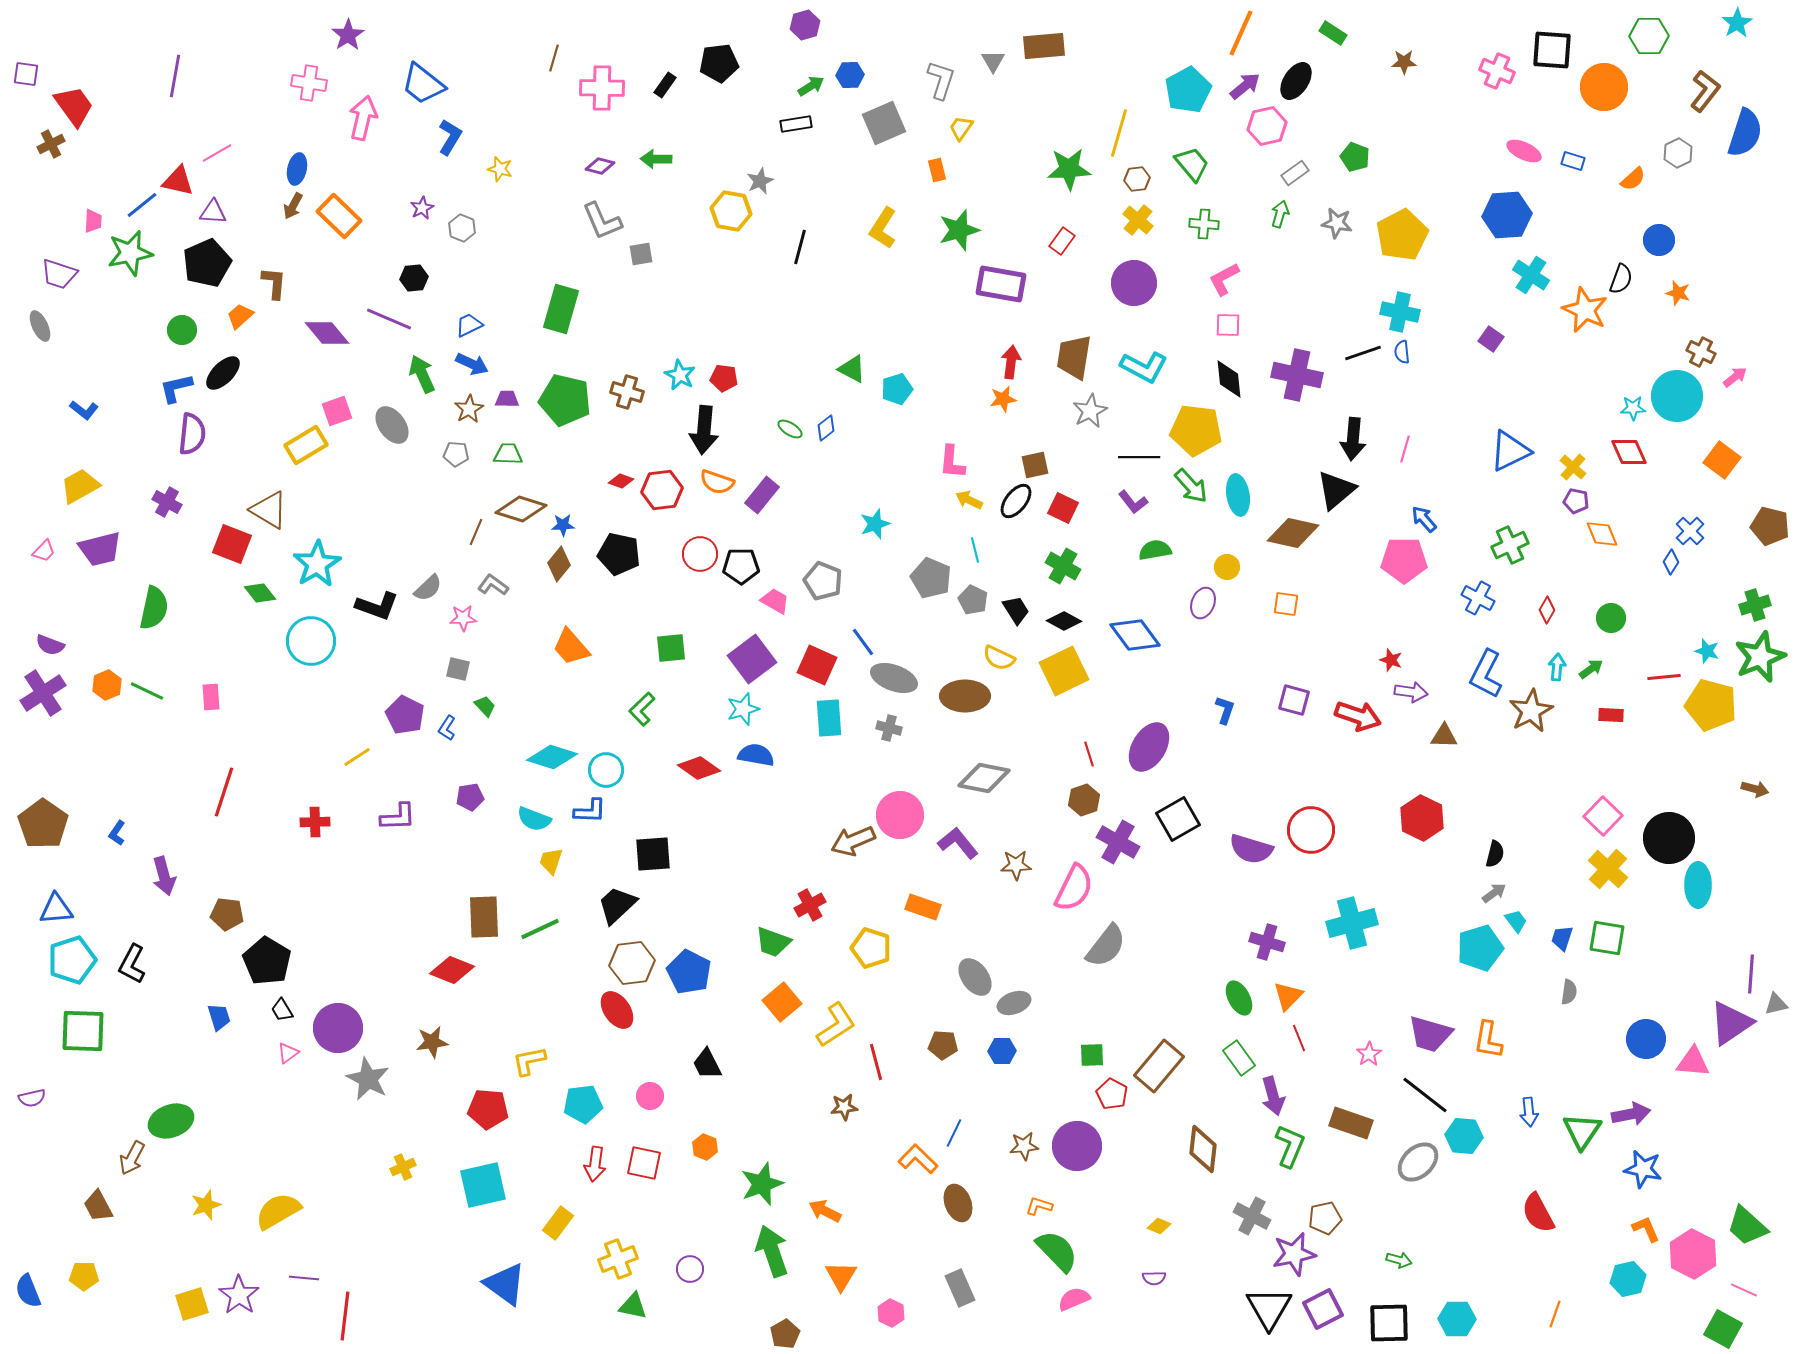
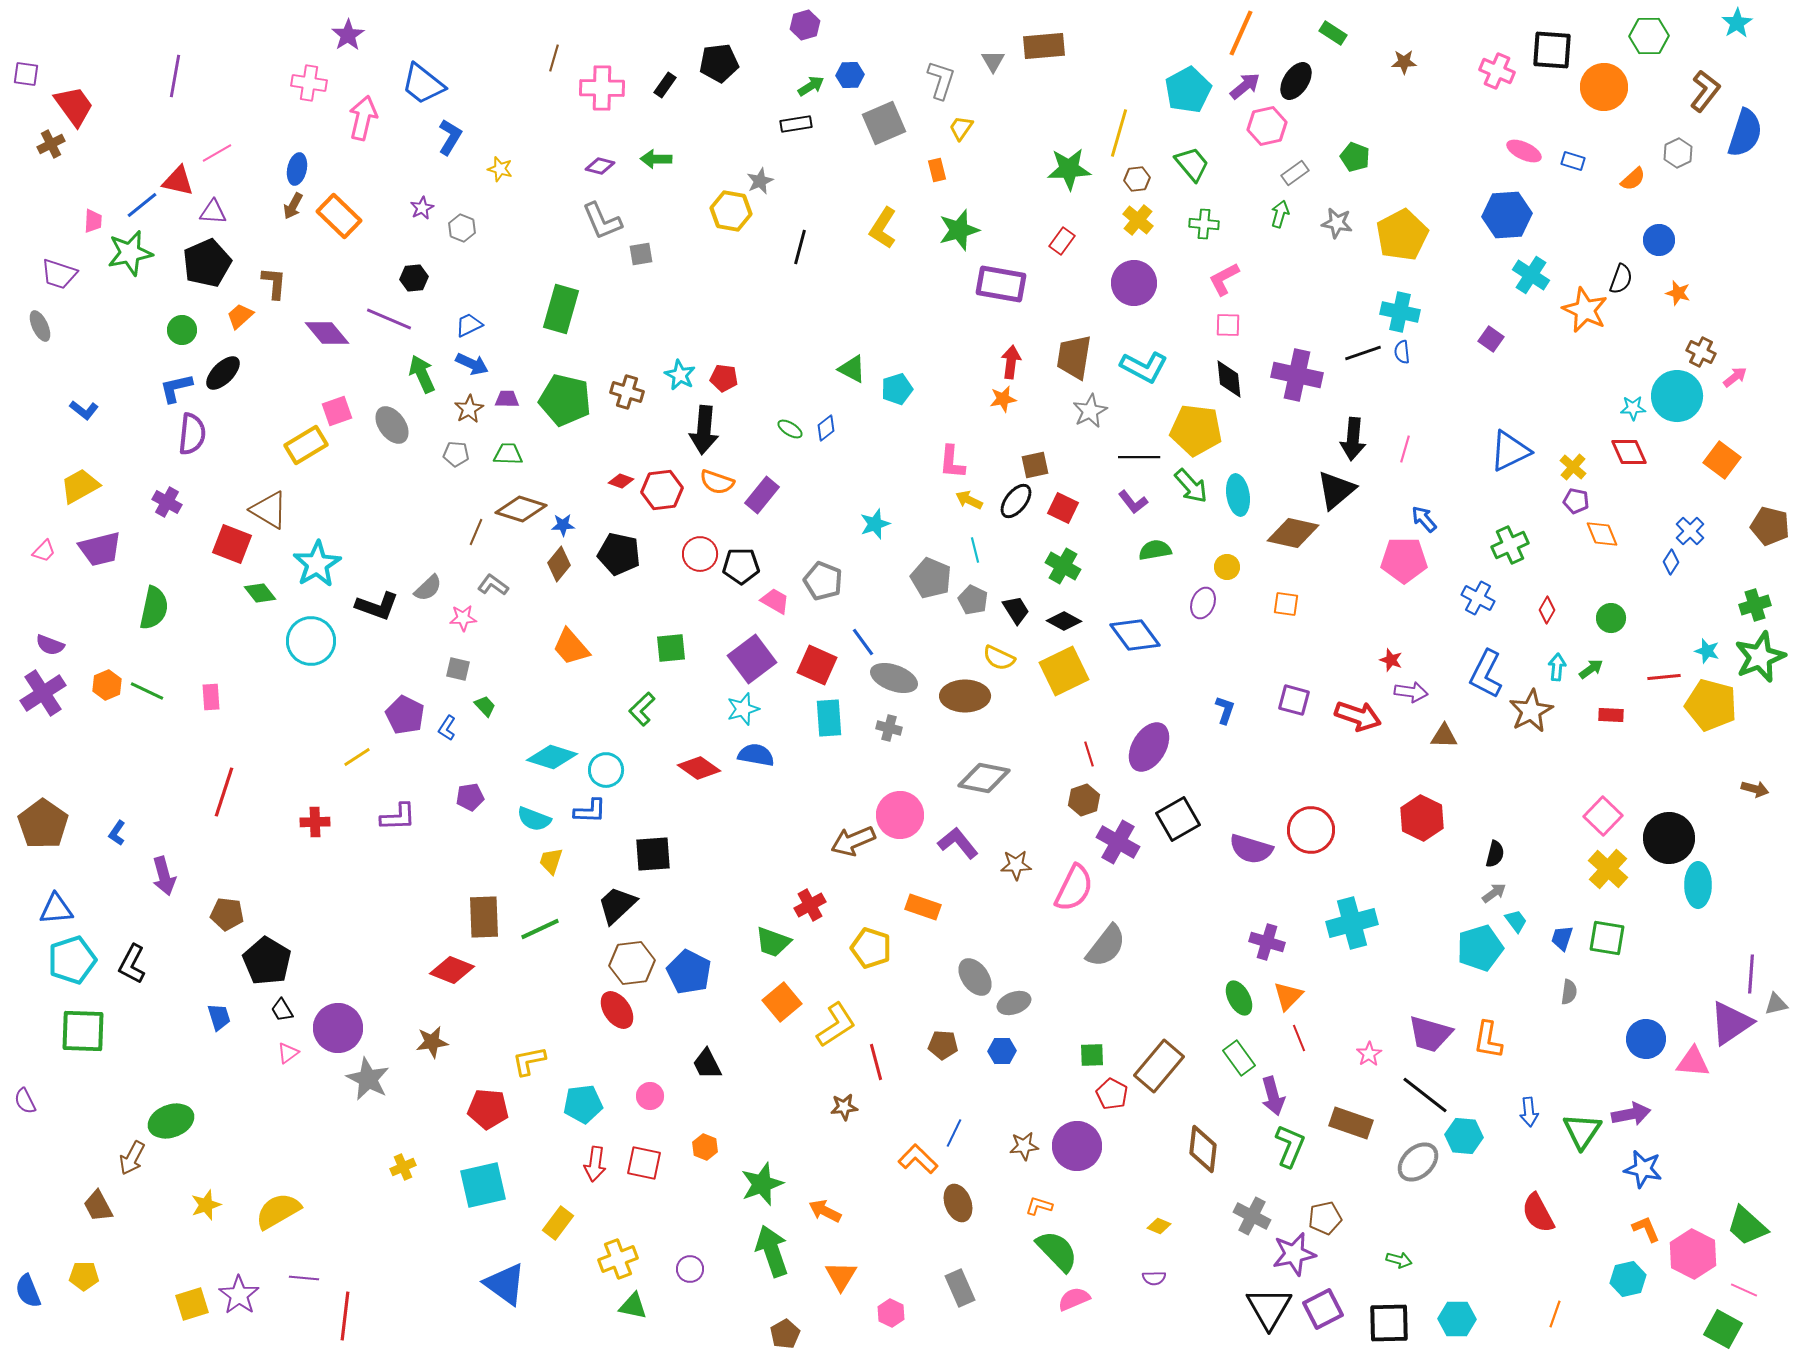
purple semicircle at (32, 1098): moved 7 px left, 3 px down; rotated 76 degrees clockwise
